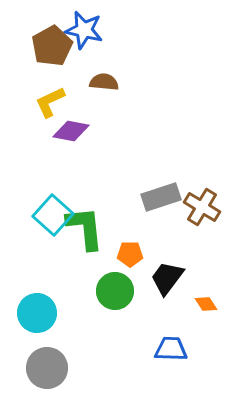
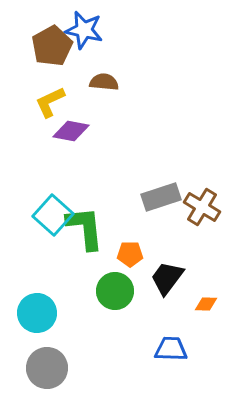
orange diamond: rotated 55 degrees counterclockwise
